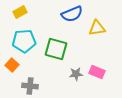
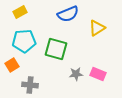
blue semicircle: moved 4 px left
yellow triangle: rotated 24 degrees counterclockwise
orange square: rotated 16 degrees clockwise
pink rectangle: moved 1 px right, 2 px down
gray cross: moved 1 px up
